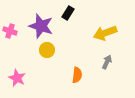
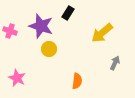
yellow arrow: moved 3 px left; rotated 20 degrees counterclockwise
yellow circle: moved 2 px right, 1 px up
gray arrow: moved 8 px right, 1 px down
orange semicircle: moved 6 px down
